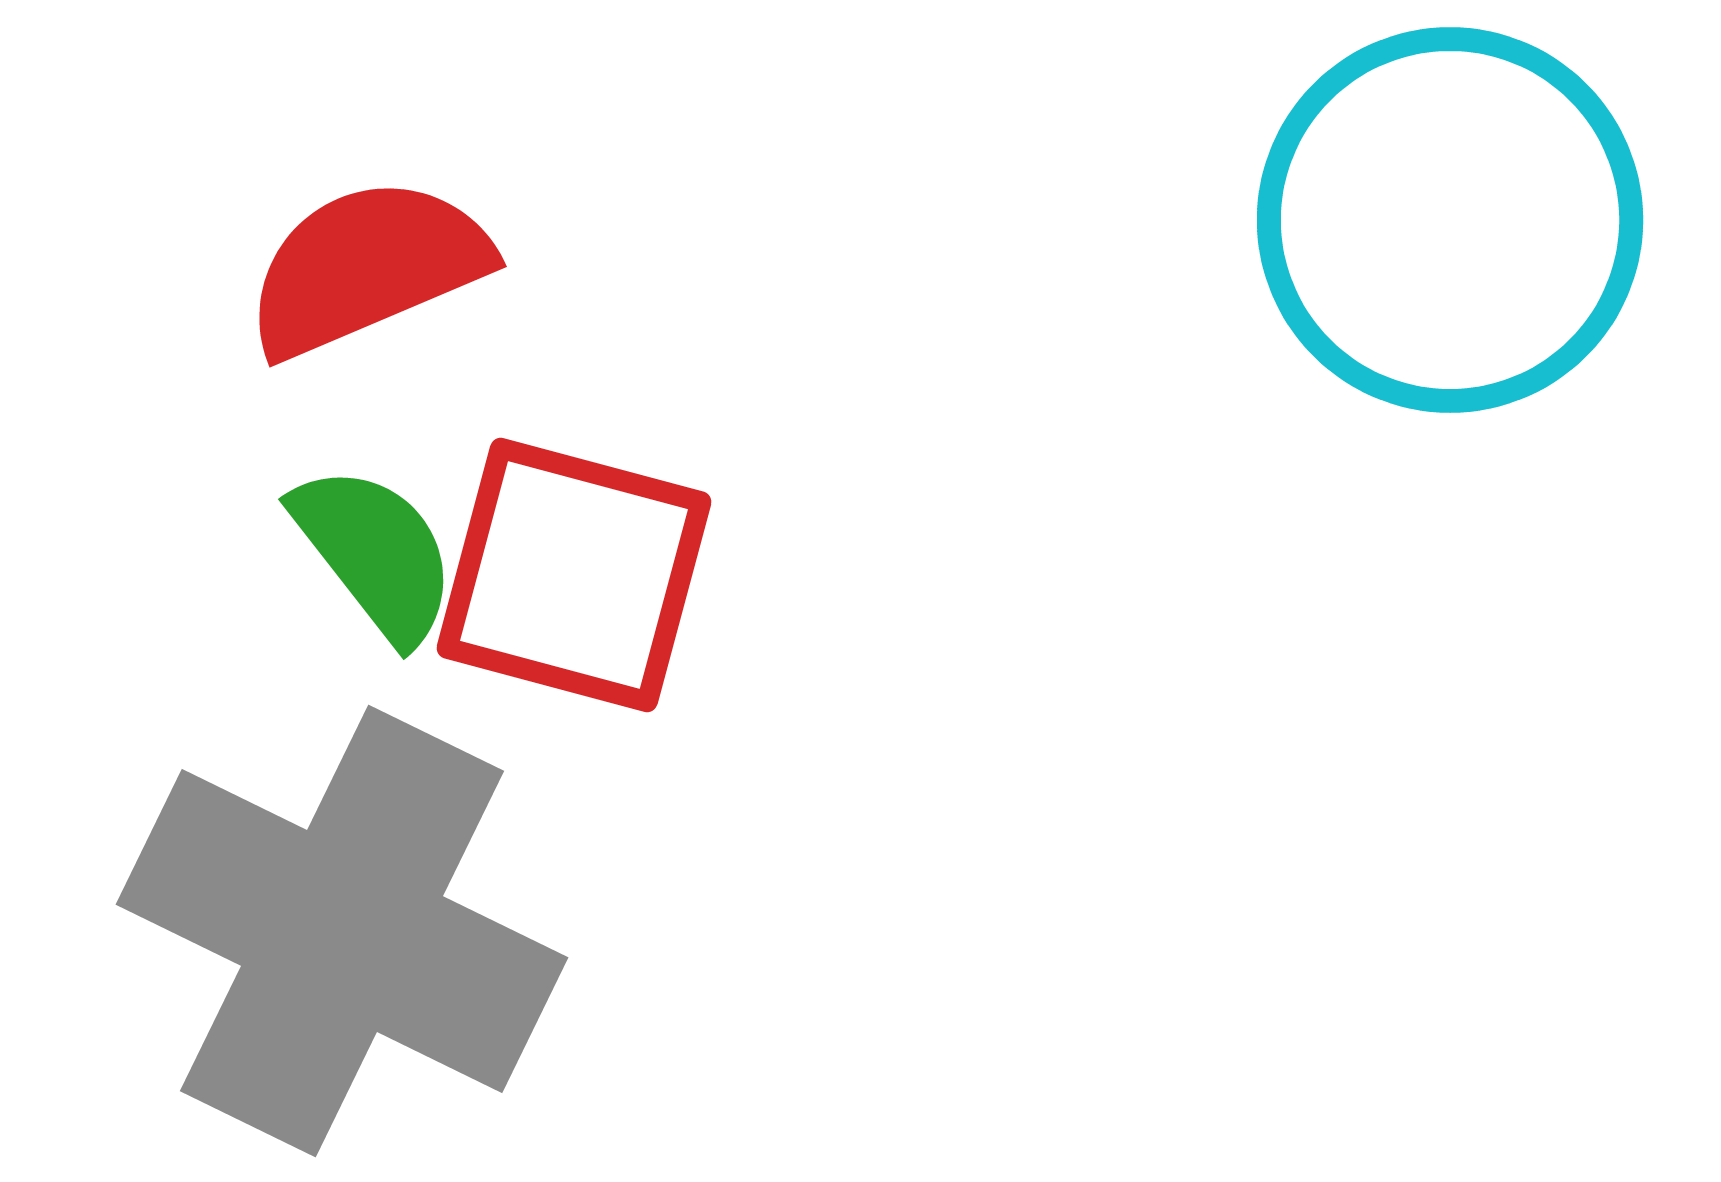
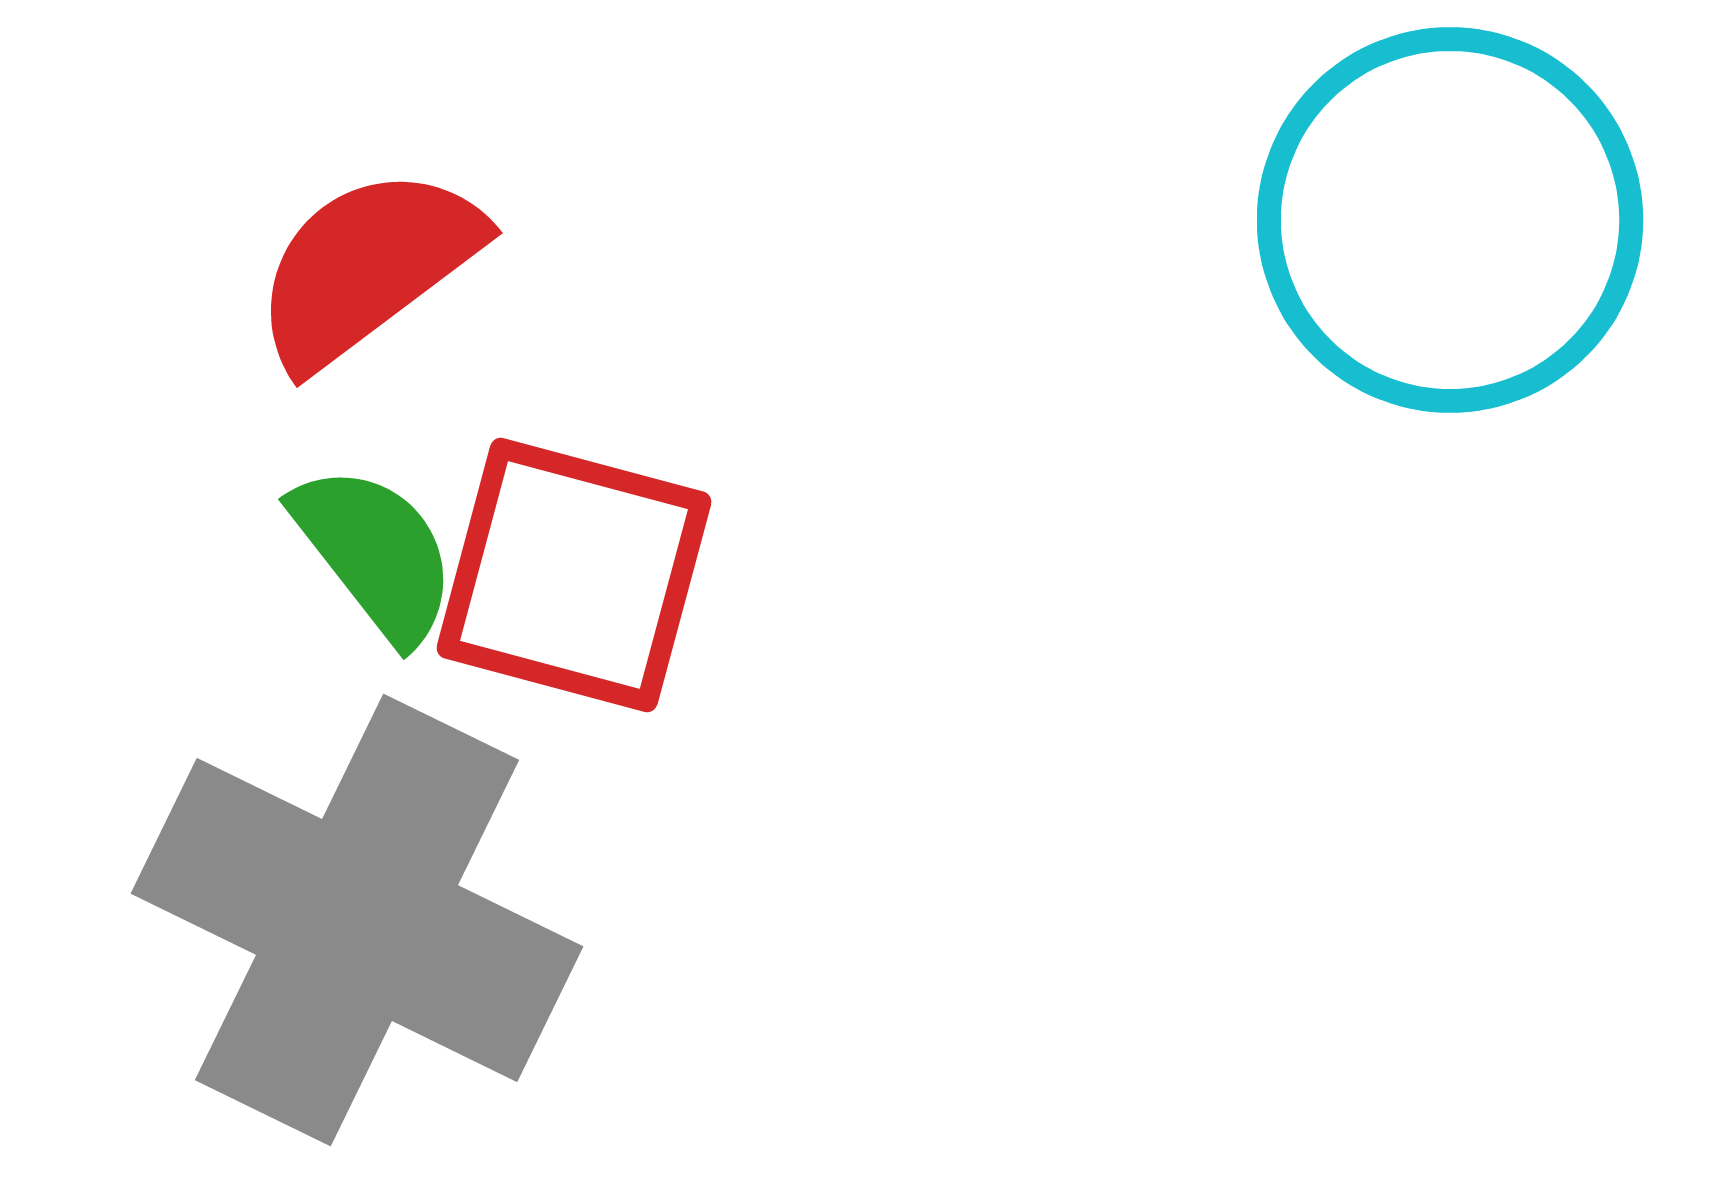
red semicircle: rotated 14 degrees counterclockwise
gray cross: moved 15 px right, 11 px up
